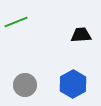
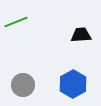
gray circle: moved 2 px left
